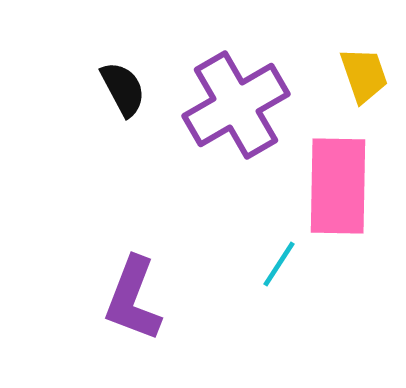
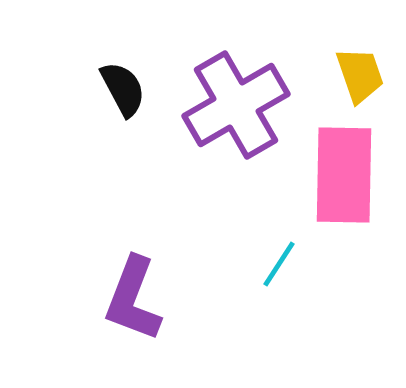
yellow trapezoid: moved 4 px left
pink rectangle: moved 6 px right, 11 px up
